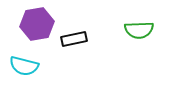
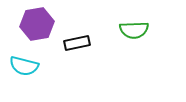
green semicircle: moved 5 px left
black rectangle: moved 3 px right, 4 px down
